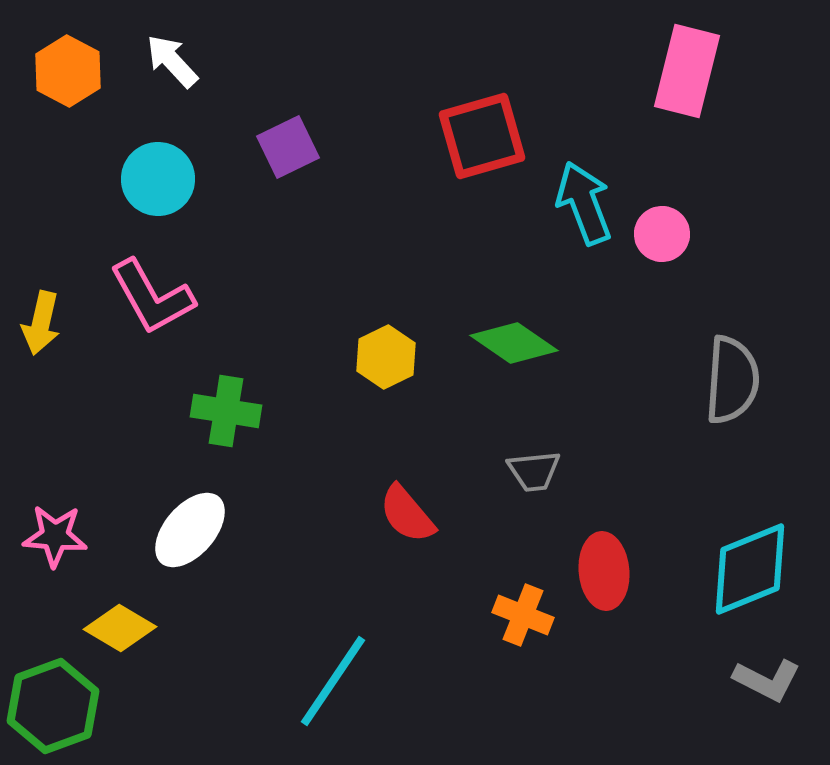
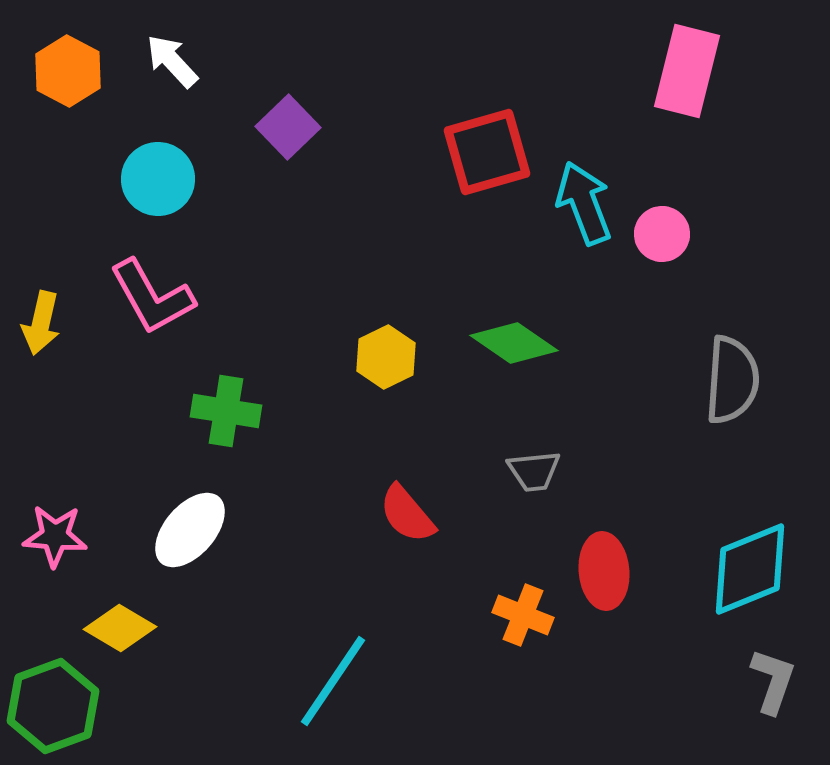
red square: moved 5 px right, 16 px down
purple square: moved 20 px up; rotated 18 degrees counterclockwise
gray L-shape: moved 6 px right, 1 px down; rotated 98 degrees counterclockwise
